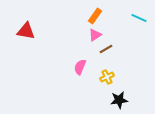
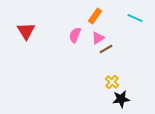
cyan line: moved 4 px left
red triangle: rotated 48 degrees clockwise
pink triangle: moved 3 px right, 3 px down
pink semicircle: moved 5 px left, 32 px up
yellow cross: moved 5 px right, 5 px down; rotated 24 degrees counterclockwise
black star: moved 2 px right, 1 px up
